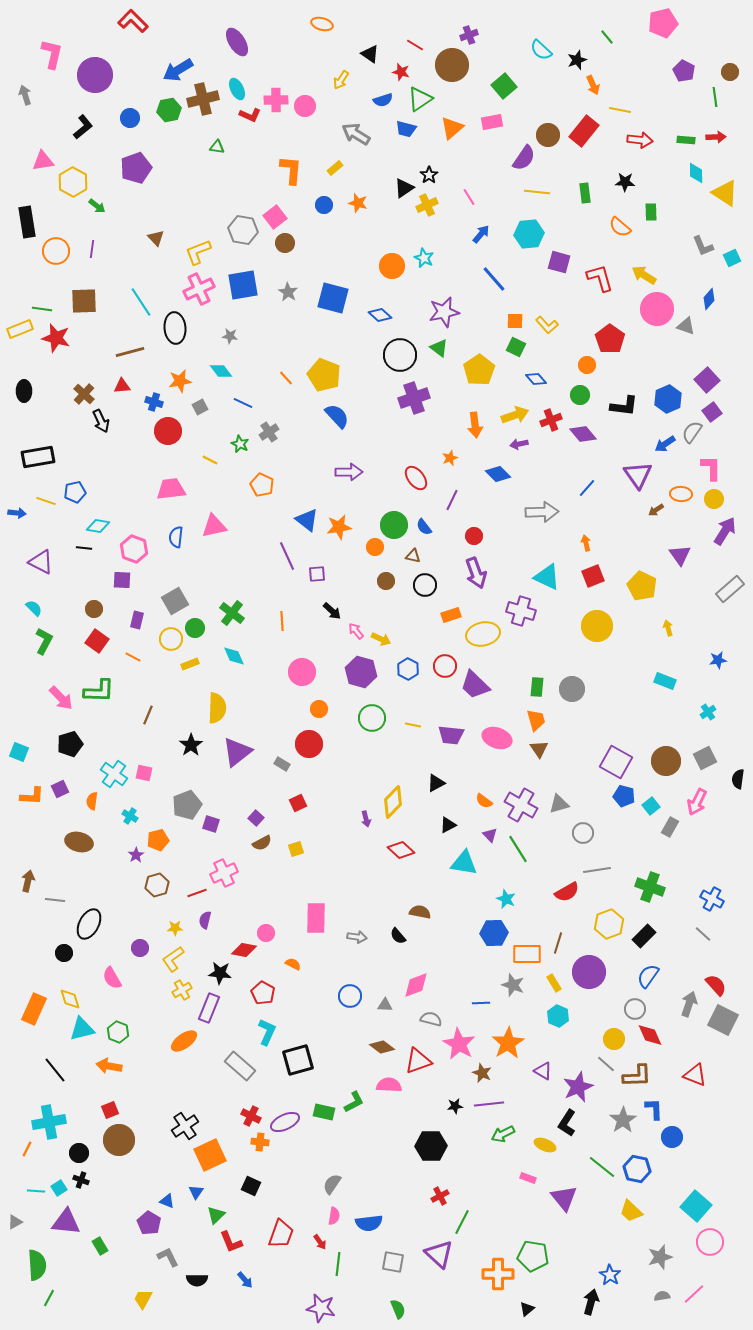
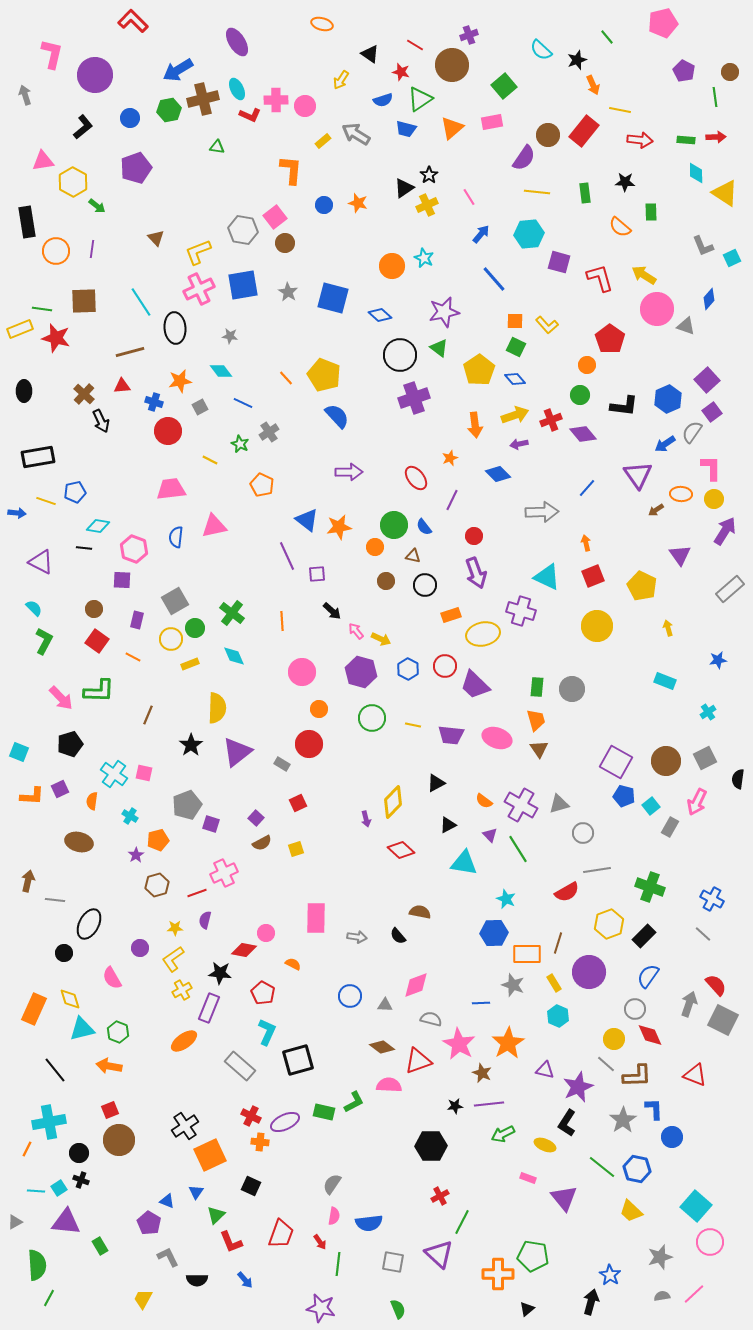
yellow rectangle at (335, 168): moved 12 px left, 27 px up
blue diamond at (536, 379): moved 21 px left
purple triangle at (543, 1071): moved 2 px right, 1 px up; rotated 18 degrees counterclockwise
